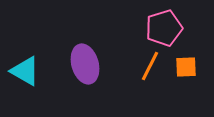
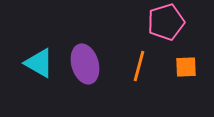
pink pentagon: moved 2 px right, 6 px up
orange line: moved 11 px left; rotated 12 degrees counterclockwise
cyan triangle: moved 14 px right, 8 px up
